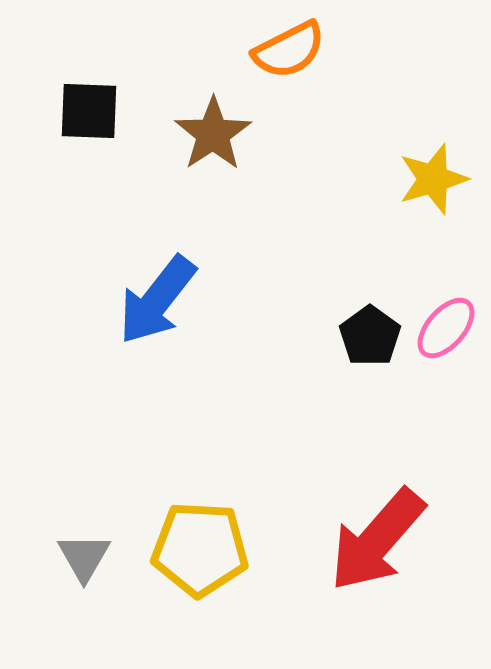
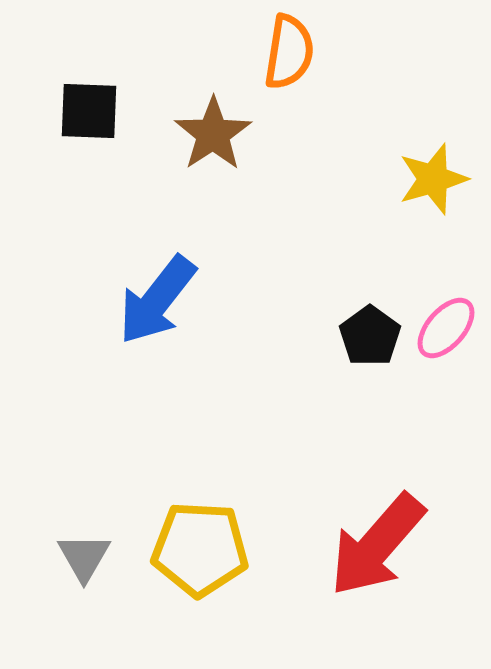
orange semicircle: moved 2 px down; rotated 54 degrees counterclockwise
red arrow: moved 5 px down
